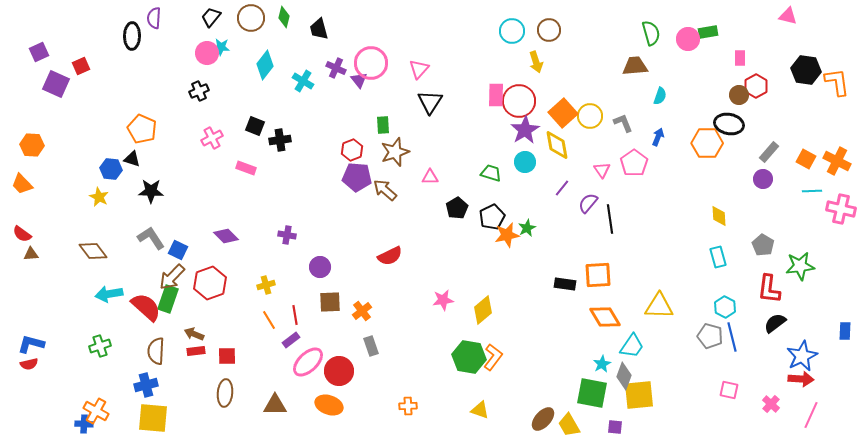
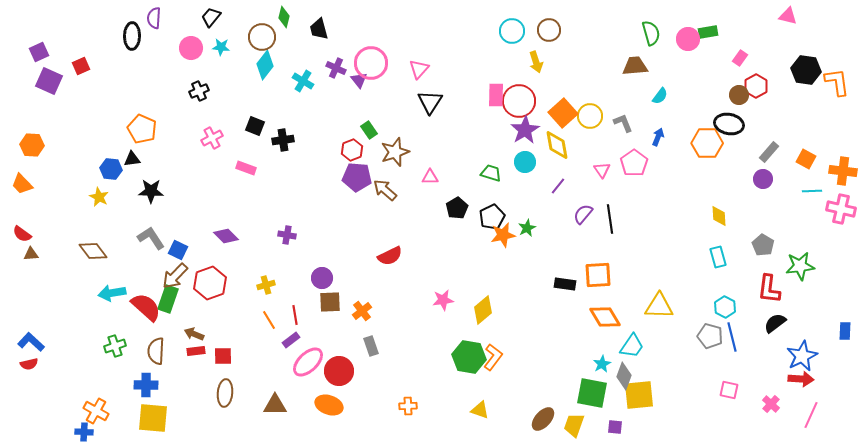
brown circle at (251, 18): moved 11 px right, 19 px down
pink circle at (207, 53): moved 16 px left, 5 px up
pink rectangle at (740, 58): rotated 35 degrees clockwise
purple square at (56, 84): moved 7 px left, 3 px up
cyan semicircle at (660, 96): rotated 18 degrees clockwise
green rectangle at (383, 125): moved 14 px left, 5 px down; rotated 30 degrees counterclockwise
black cross at (280, 140): moved 3 px right
black triangle at (132, 159): rotated 24 degrees counterclockwise
orange cross at (837, 161): moved 6 px right, 10 px down; rotated 20 degrees counterclockwise
purple line at (562, 188): moved 4 px left, 2 px up
purple semicircle at (588, 203): moved 5 px left, 11 px down
orange star at (507, 235): moved 4 px left
purple circle at (320, 267): moved 2 px right, 11 px down
brown arrow at (172, 277): moved 3 px right, 1 px up
cyan arrow at (109, 294): moved 3 px right, 1 px up
blue L-shape at (31, 344): moved 2 px up; rotated 28 degrees clockwise
green cross at (100, 346): moved 15 px right
red square at (227, 356): moved 4 px left
blue cross at (146, 385): rotated 15 degrees clockwise
blue cross at (84, 424): moved 8 px down
yellow trapezoid at (569, 425): moved 5 px right; rotated 50 degrees clockwise
